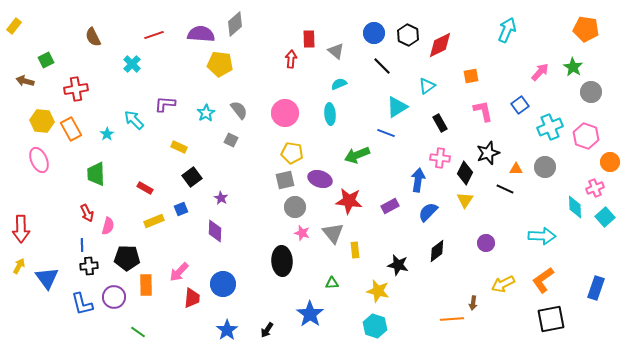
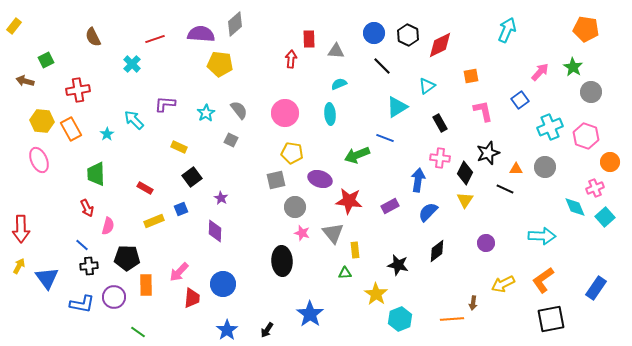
red line at (154, 35): moved 1 px right, 4 px down
gray triangle at (336, 51): rotated 36 degrees counterclockwise
red cross at (76, 89): moved 2 px right, 1 px down
blue square at (520, 105): moved 5 px up
blue line at (386, 133): moved 1 px left, 5 px down
gray square at (285, 180): moved 9 px left
cyan diamond at (575, 207): rotated 20 degrees counterclockwise
red arrow at (87, 213): moved 5 px up
blue line at (82, 245): rotated 48 degrees counterclockwise
green triangle at (332, 283): moved 13 px right, 10 px up
blue rectangle at (596, 288): rotated 15 degrees clockwise
yellow star at (378, 291): moved 2 px left, 3 px down; rotated 20 degrees clockwise
blue L-shape at (82, 304): rotated 65 degrees counterclockwise
cyan hexagon at (375, 326): moved 25 px right, 7 px up; rotated 20 degrees clockwise
